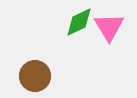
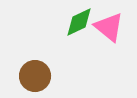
pink triangle: rotated 20 degrees counterclockwise
